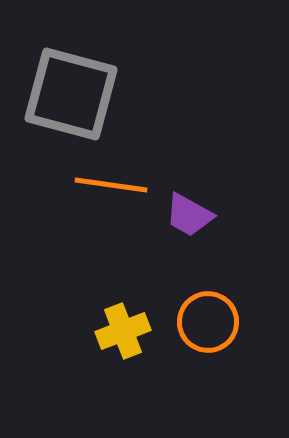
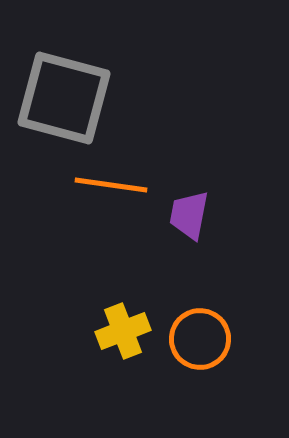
gray square: moved 7 px left, 4 px down
purple trapezoid: rotated 72 degrees clockwise
orange circle: moved 8 px left, 17 px down
